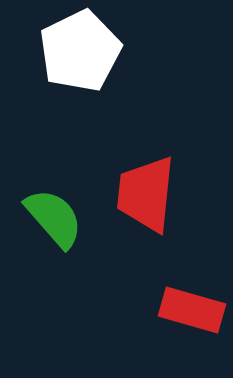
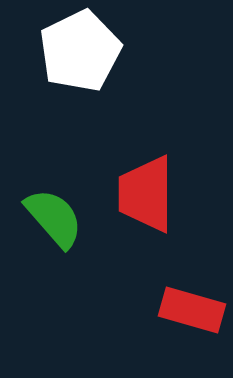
red trapezoid: rotated 6 degrees counterclockwise
